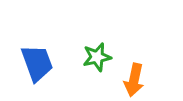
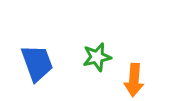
orange arrow: rotated 8 degrees counterclockwise
